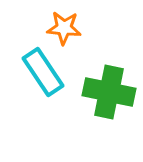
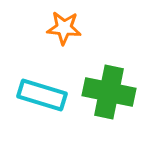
cyan rectangle: moved 1 px left, 23 px down; rotated 39 degrees counterclockwise
